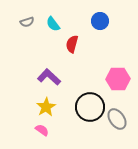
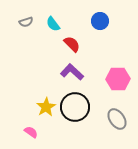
gray semicircle: moved 1 px left
red semicircle: rotated 120 degrees clockwise
purple L-shape: moved 23 px right, 5 px up
black circle: moved 15 px left
pink semicircle: moved 11 px left, 2 px down
